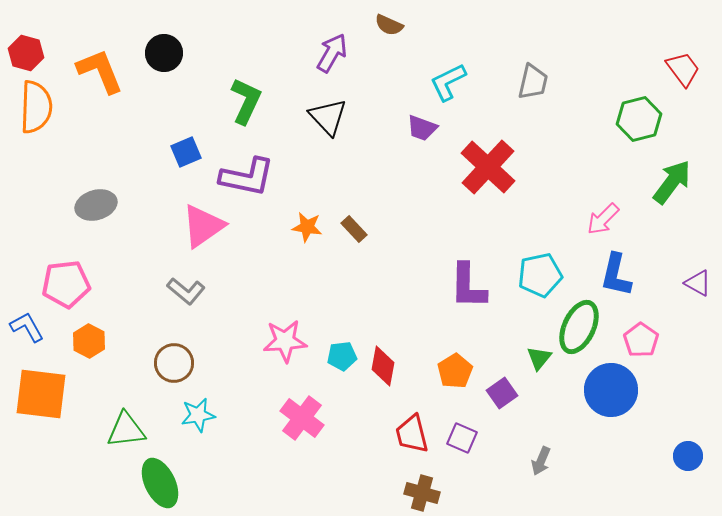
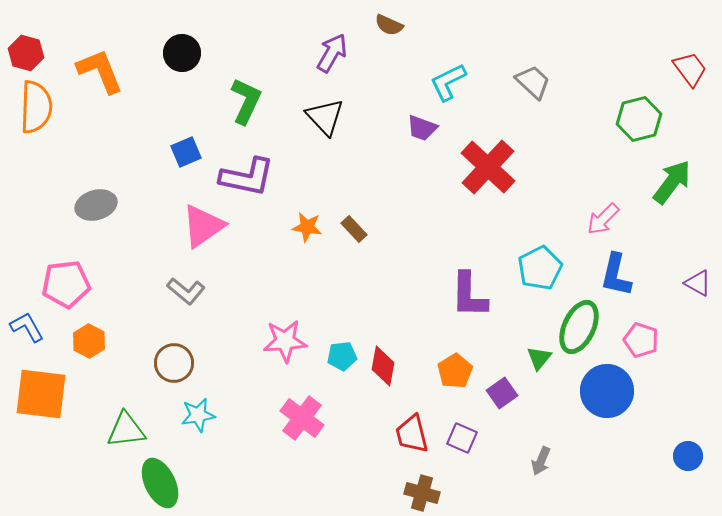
black circle at (164, 53): moved 18 px right
red trapezoid at (683, 69): moved 7 px right
gray trapezoid at (533, 82): rotated 60 degrees counterclockwise
black triangle at (328, 117): moved 3 px left
cyan pentagon at (540, 275): moved 7 px up; rotated 15 degrees counterclockwise
purple L-shape at (468, 286): moved 1 px right, 9 px down
pink pentagon at (641, 340): rotated 16 degrees counterclockwise
blue circle at (611, 390): moved 4 px left, 1 px down
